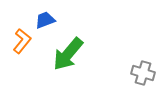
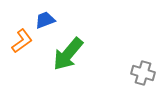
orange L-shape: rotated 15 degrees clockwise
